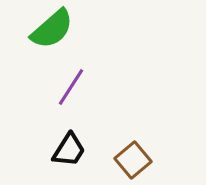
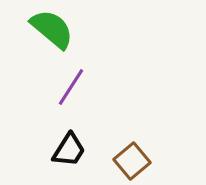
green semicircle: rotated 99 degrees counterclockwise
brown square: moved 1 px left, 1 px down
